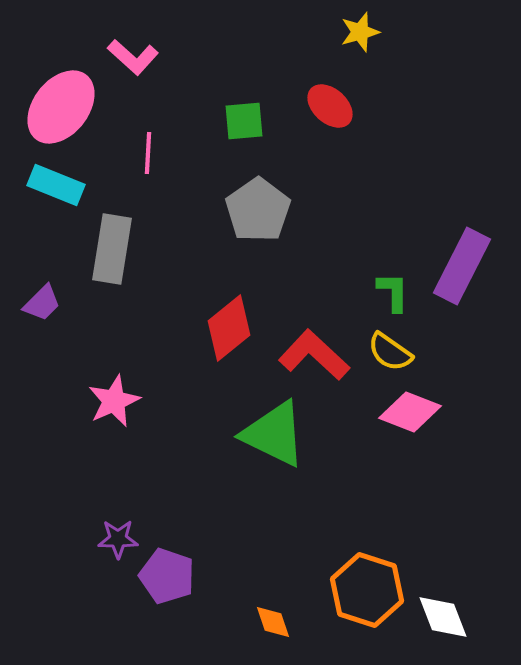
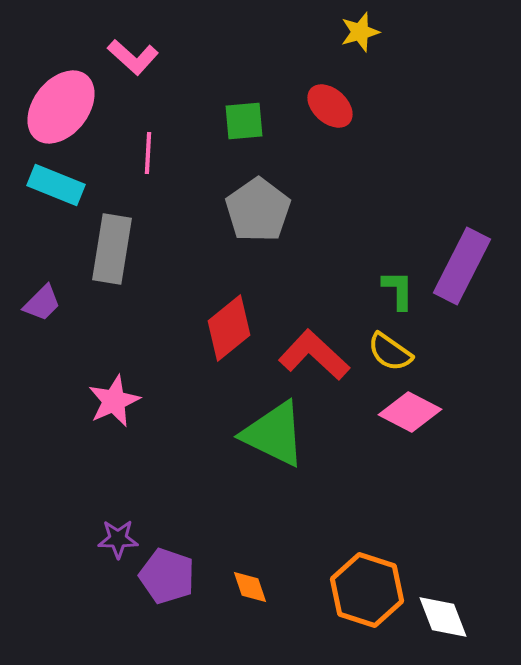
green L-shape: moved 5 px right, 2 px up
pink diamond: rotated 6 degrees clockwise
orange diamond: moved 23 px left, 35 px up
